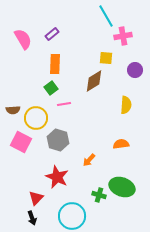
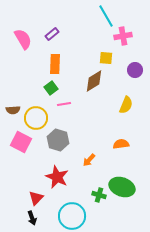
yellow semicircle: rotated 18 degrees clockwise
